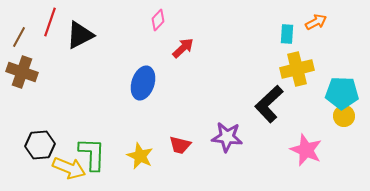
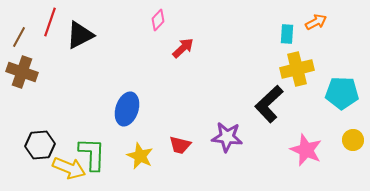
blue ellipse: moved 16 px left, 26 px down
yellow circle: moved 9 px right, 24 px down
